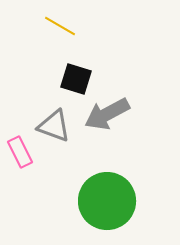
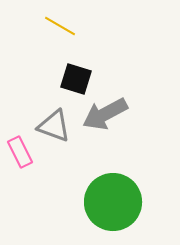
gray arrow: moved 2 px left
green circle: moved 6 px right, 1 px down
